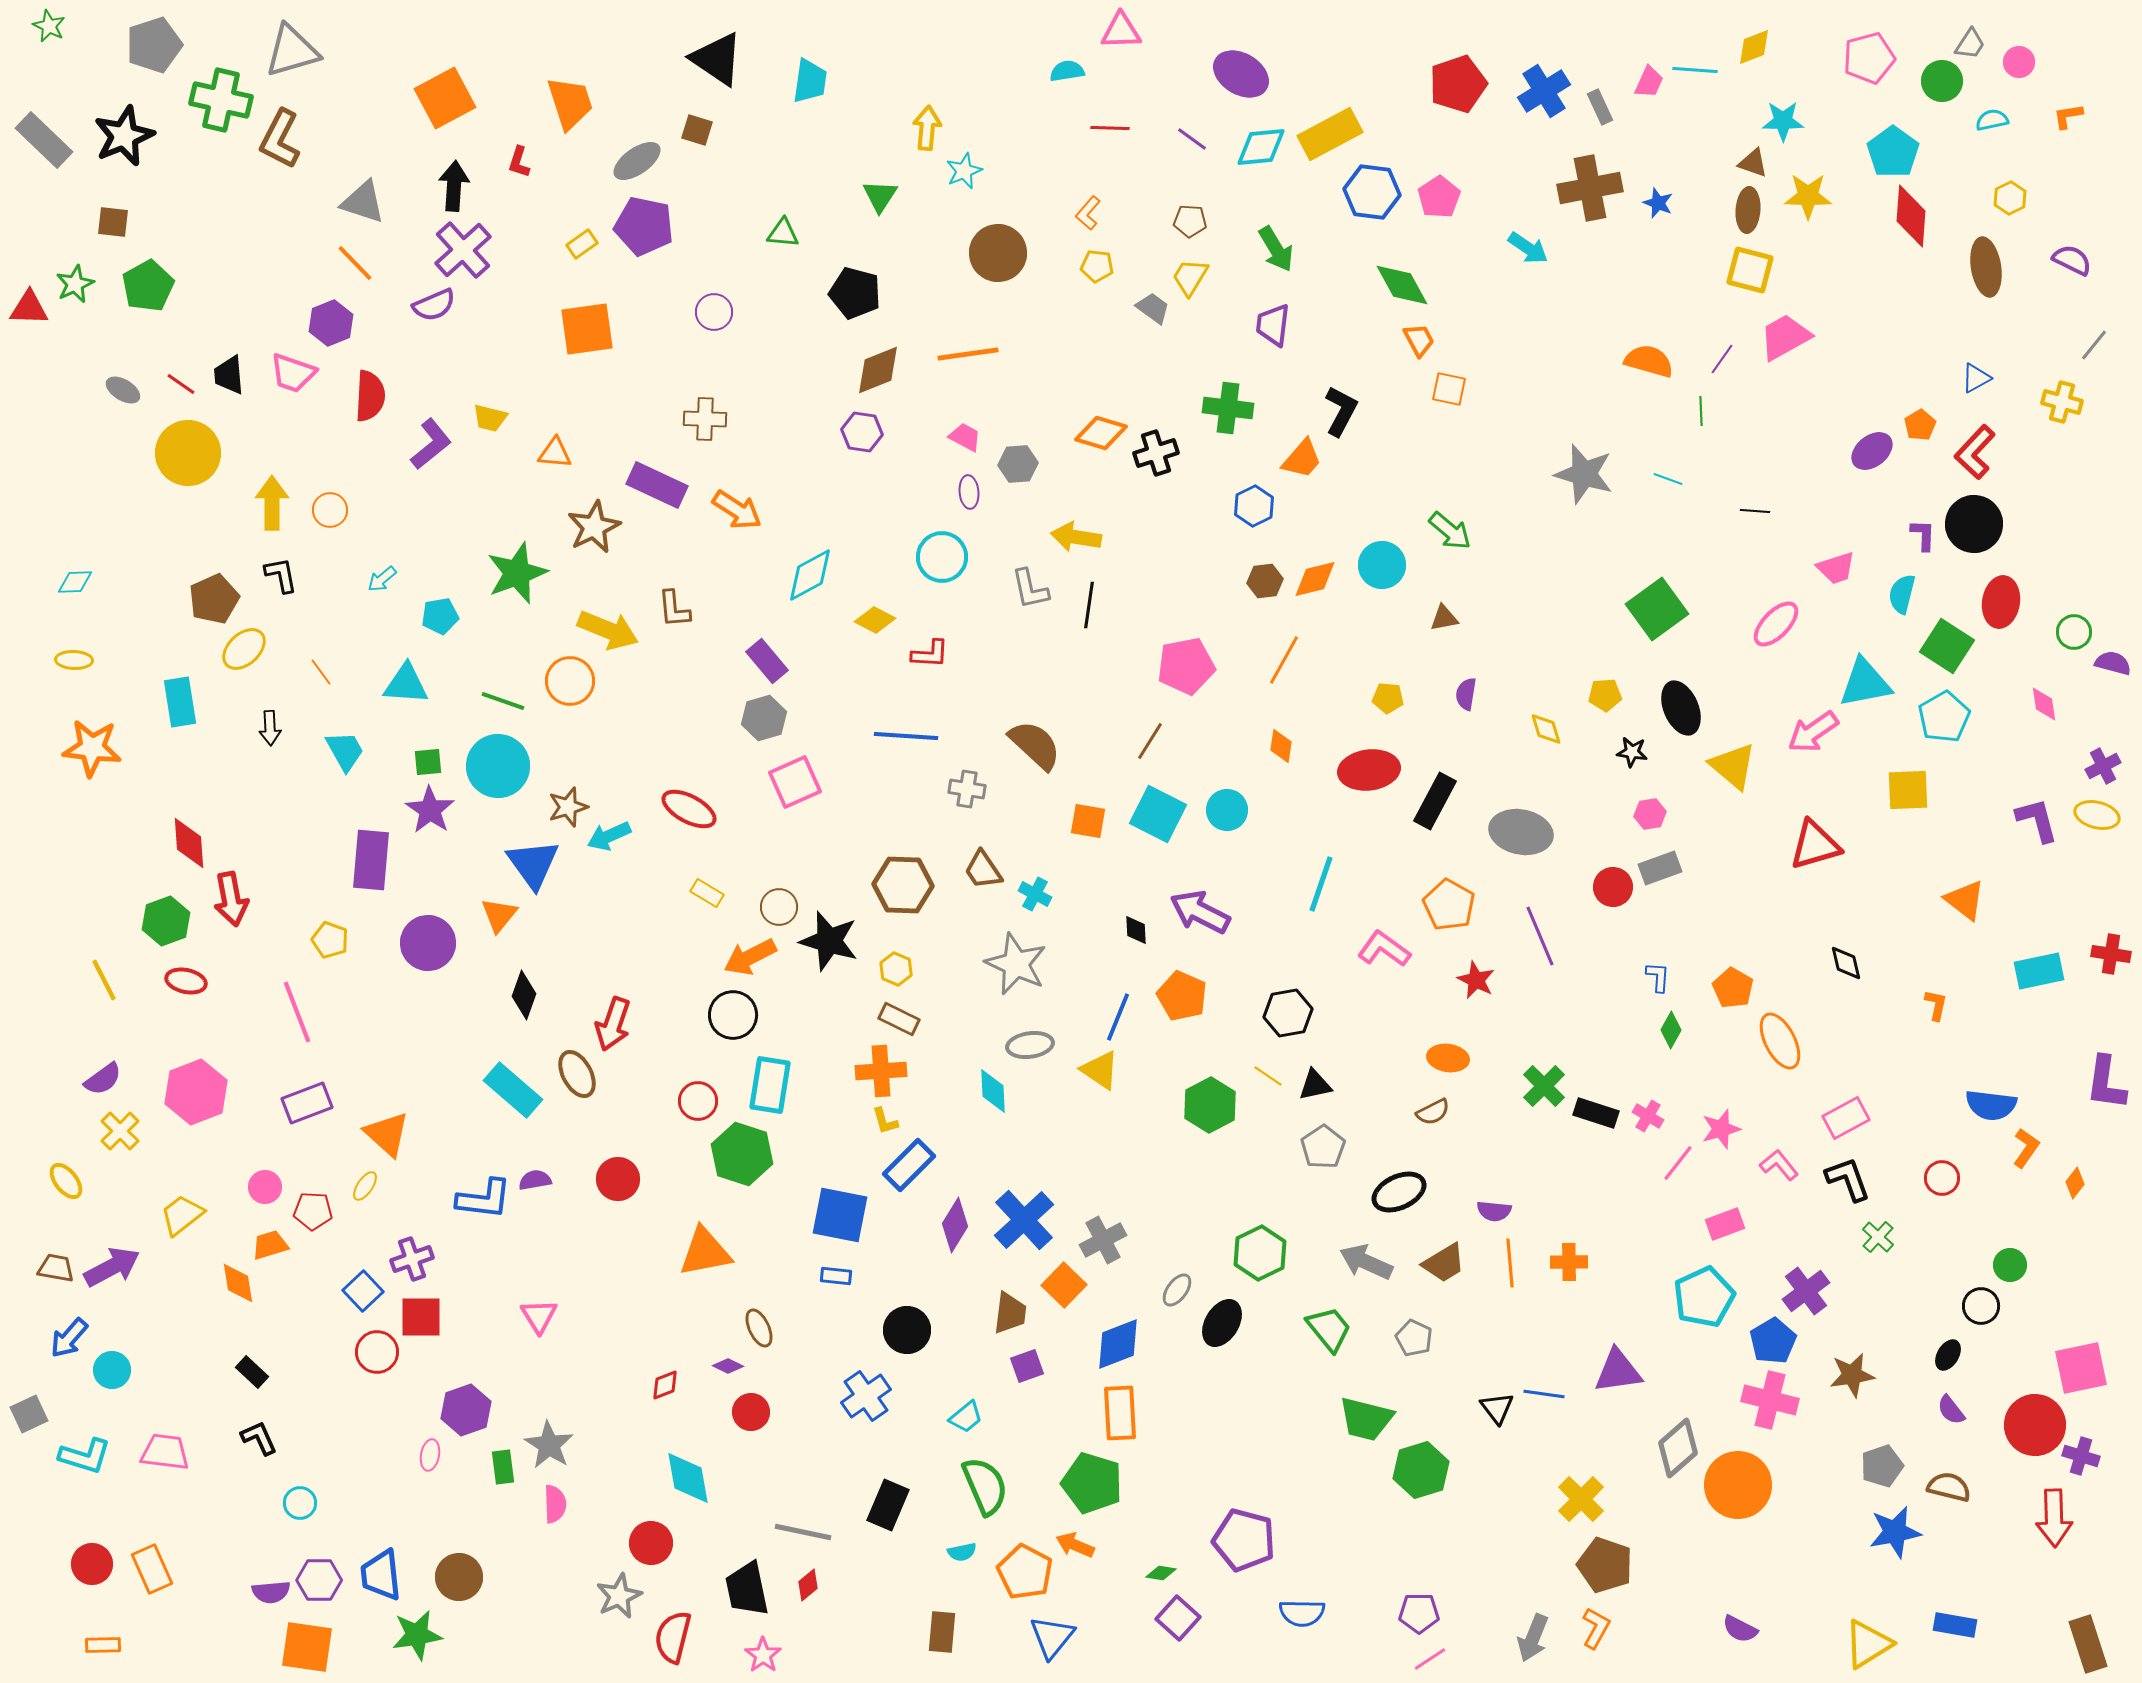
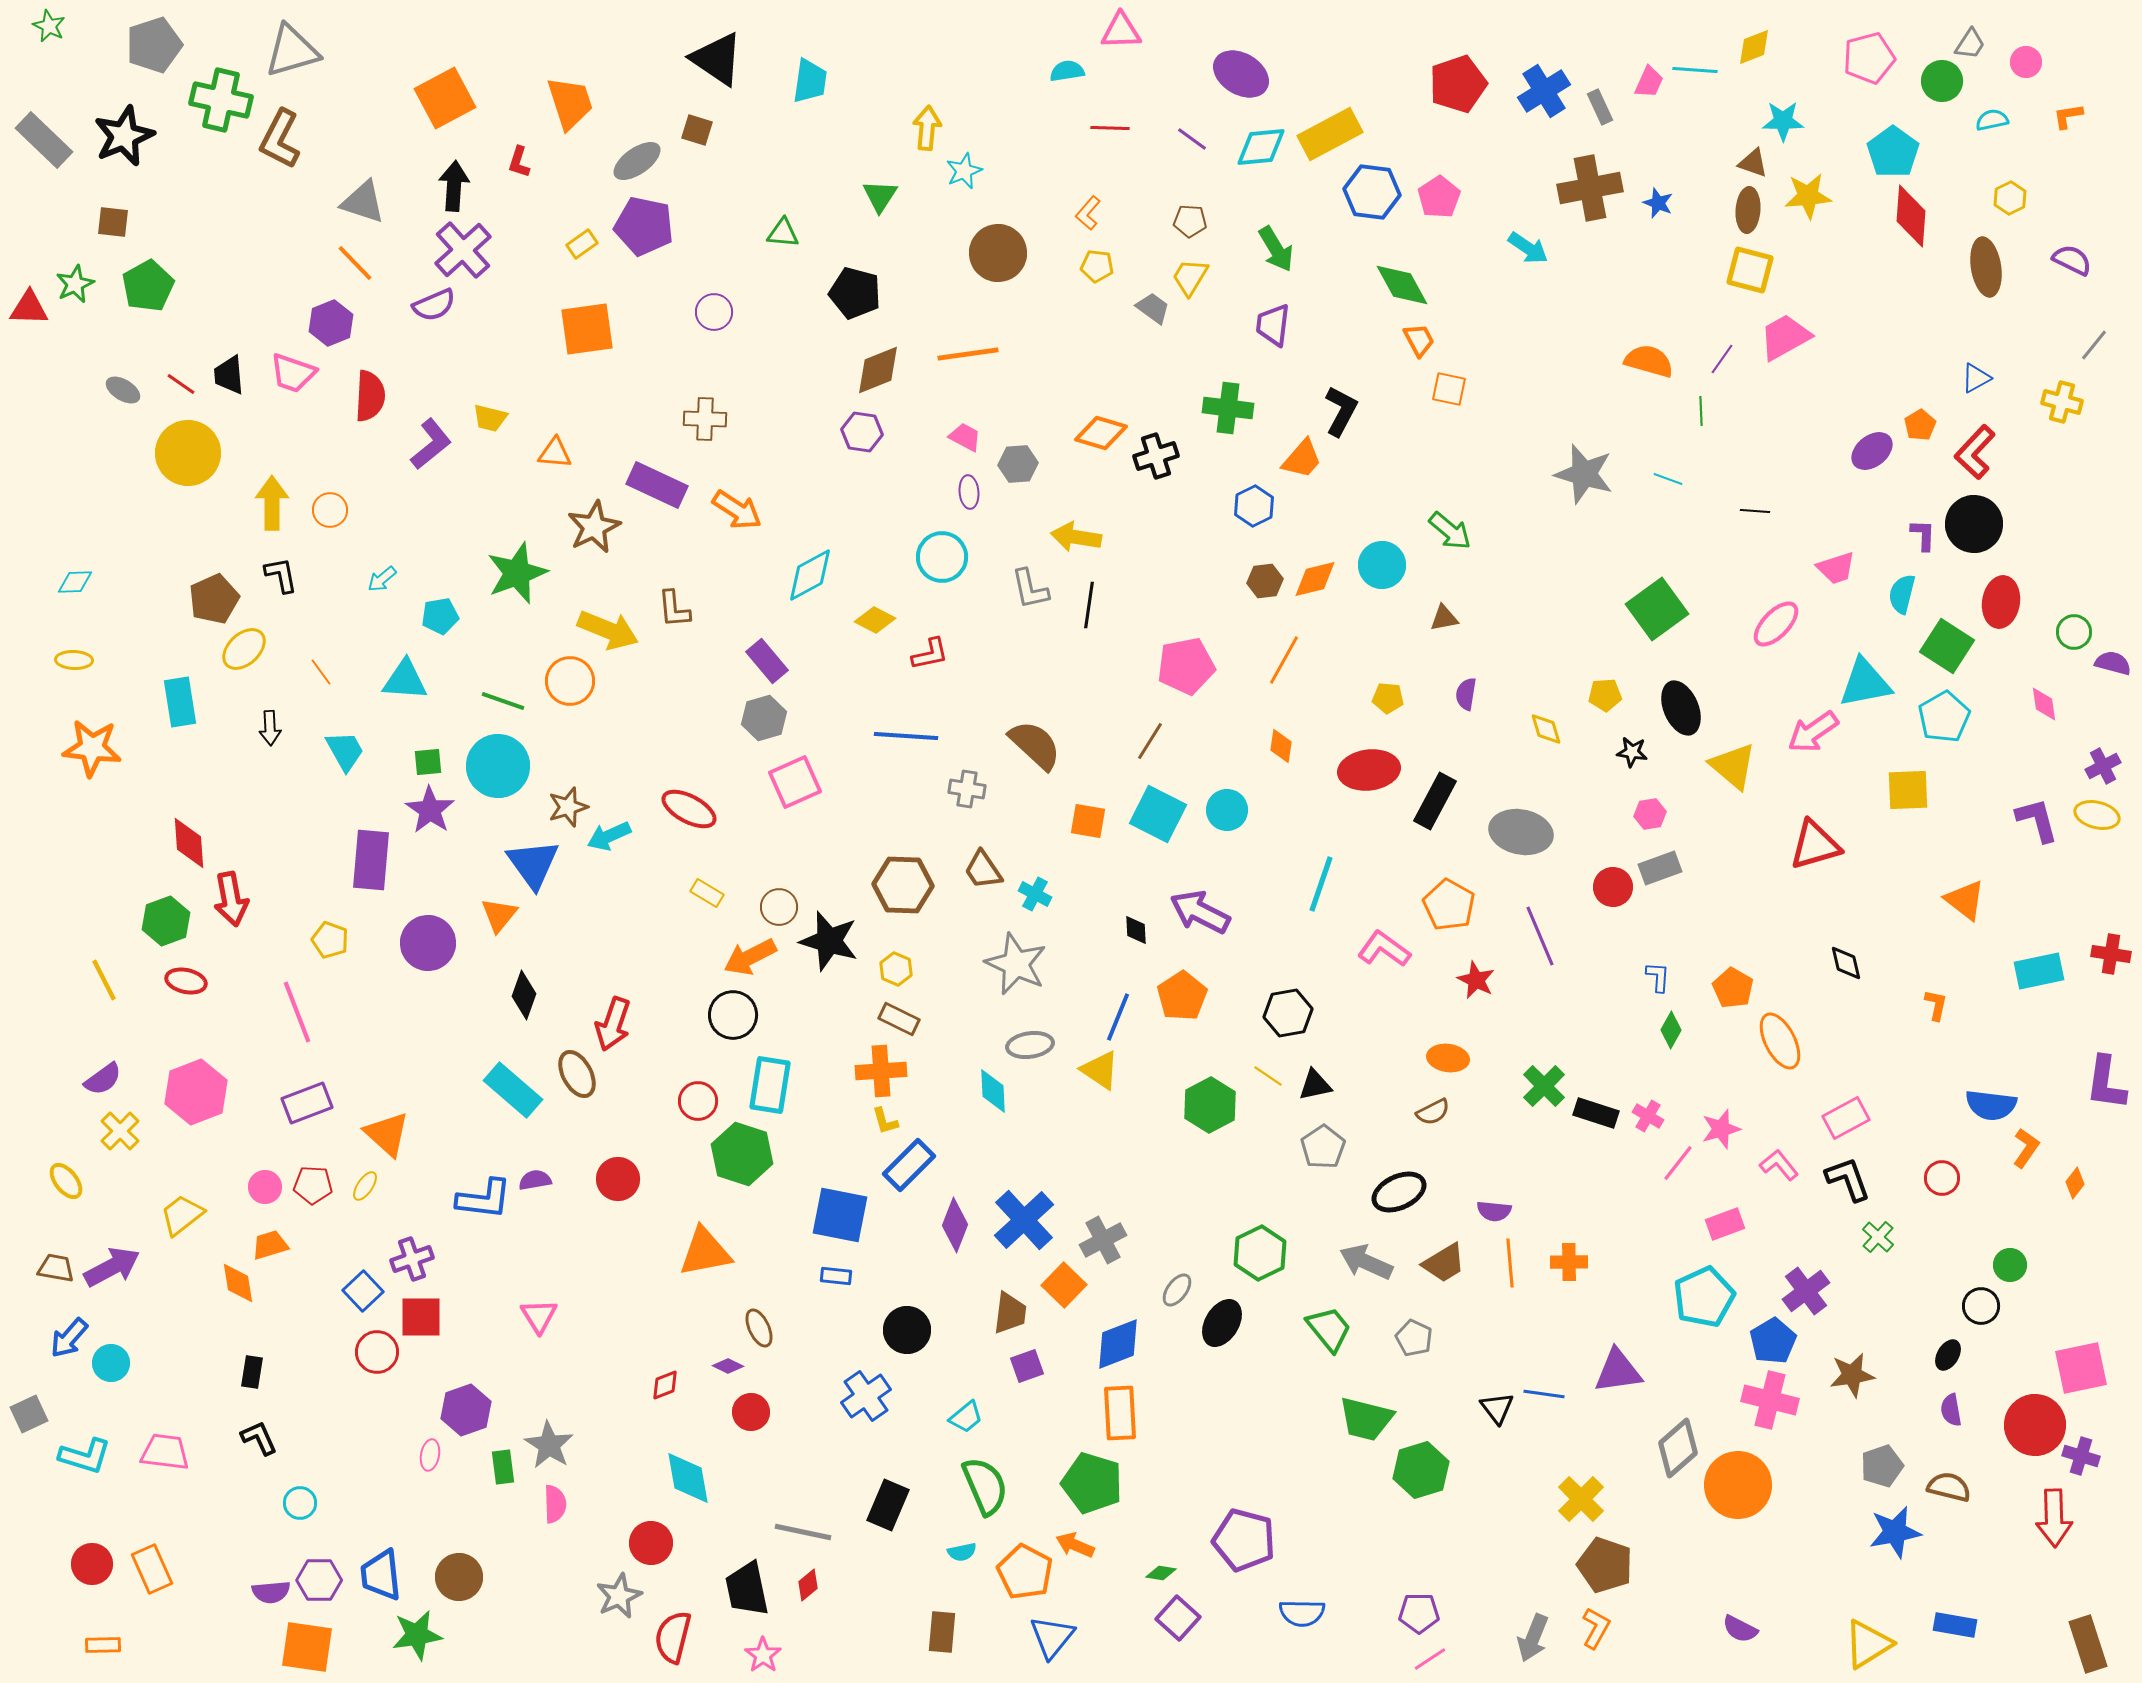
pink circle at (2019, 62): moved 7 px right
yellow star at (1808, 196): rotated 6 degrees counterclockwise
black cross at (1156, 453): moved 3 px down
red L-shape at (930, 654): rotated 15 degrees counterclockwise
cyan triangle at (406, 684): moved 1 px left, 4 px up
orange pentagon at (1182, 996): rotated 15 degrees clockwise
red pentagon at (313, 1211): moved 26 px up
purple diamond at (955, 1225): rotated 10 degrees counterclockwise
cyan circle at (112, 1370): moved 1 px left, 7 px up
black rectangle at (252, 1372): rotated 56 degrees clockwise
purple semicircle at (1951, 1410): rotated 28 degrees clockwise
